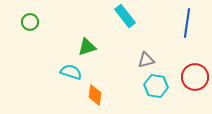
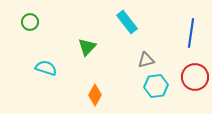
cyan rectangle: moved 2 px right, 6 px down
blue line: moved 4 px right, 10 px down
green triangle: rotated 30 degrees counterclockwise
cyan semicircle: moved 25 px left, 4 px up
cyan hexagon: rotated 15 degrees counterclockwise
orange diamond: rotated 20 degrees clockwise
